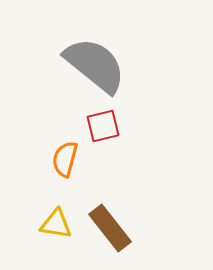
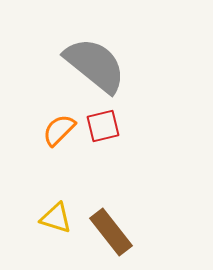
orange semicircle: moved 6 px left, 29 px up; rotated 30 degrees clockwise
yellow triangle: moved 6 px up; rotated 8 degrees clockwise
brown rectangle: moved 1 px right, 4 px down
